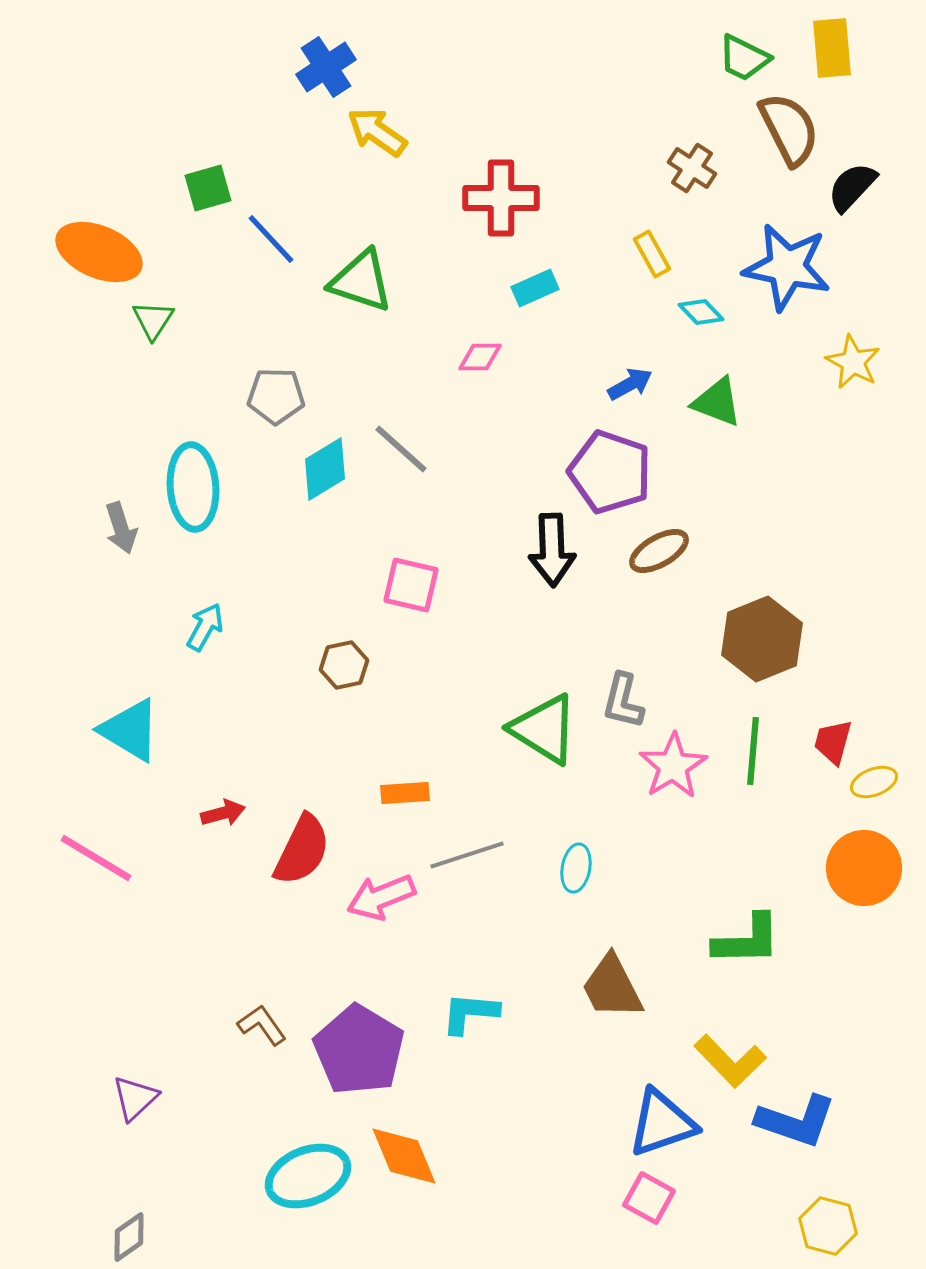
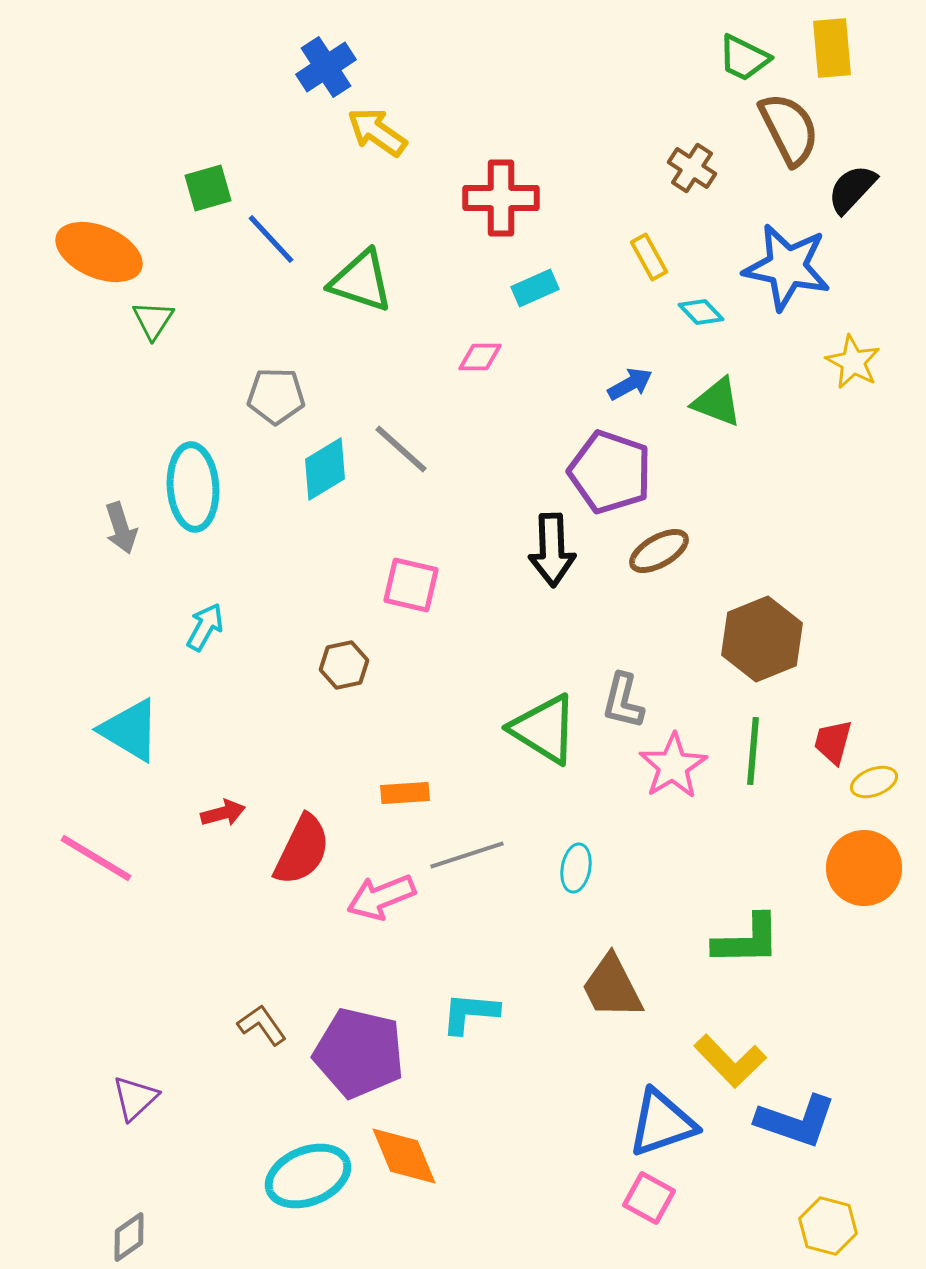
black semicircle at (852, 187): moved 2 px down
yellow rectangle at (652, 254): moved 3 px left, 3 px down
purple pentagon at (359, 1050): moved 3 px down; rotated 18 degrees counterclockwise
